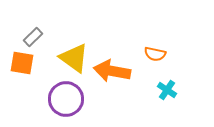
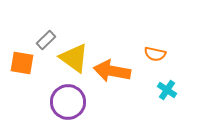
gray rectangle: moved 13 px right, 3 px down
purple circle: moved 2 px right, 3 px down
